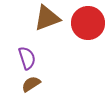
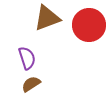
red circle: moved 1 px right, 2 px down
